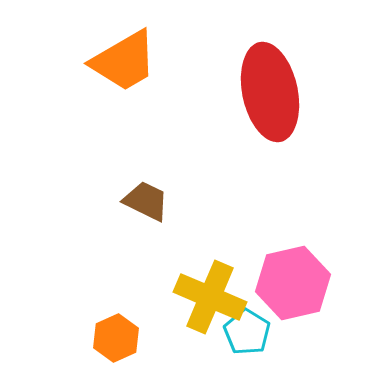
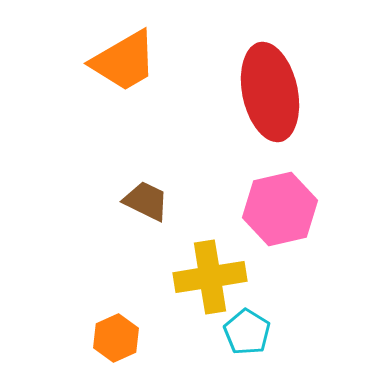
pink hexagon: moved 13 px left, 74 px up
yellow cross: moved 20 px up; rotated 32 degrees counterclockwise
